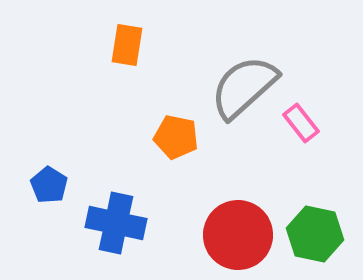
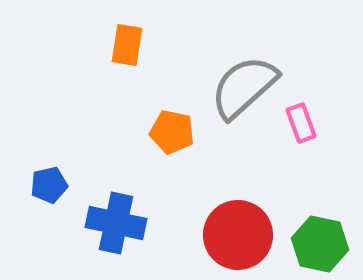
pink rectangle: rotated 18 degrees clockwise
orange pentagon: moved 4 px left, 5 px up
blue pentagon: rotated 27 degrees clockwise
green hexagon: moved 5 px right, 10 px down
